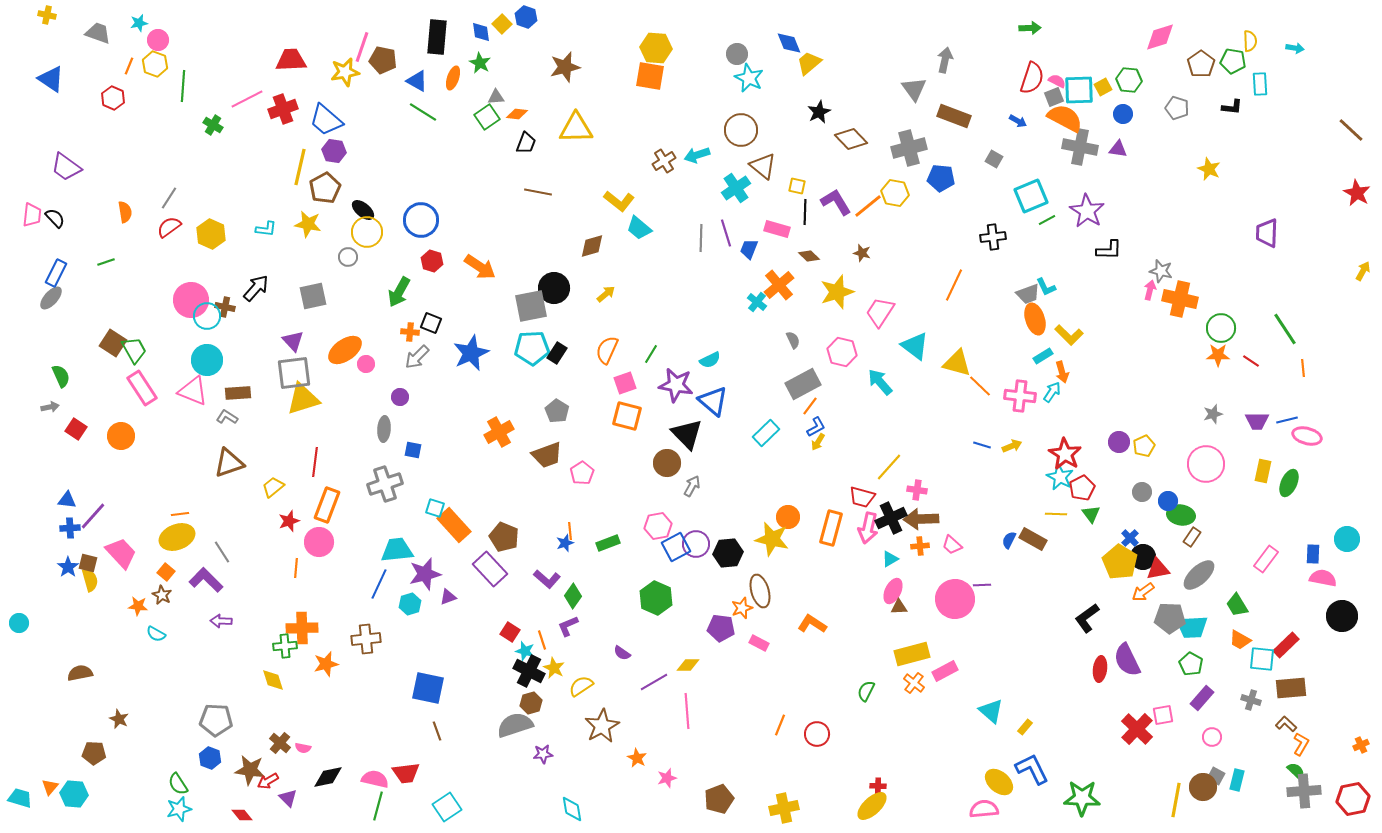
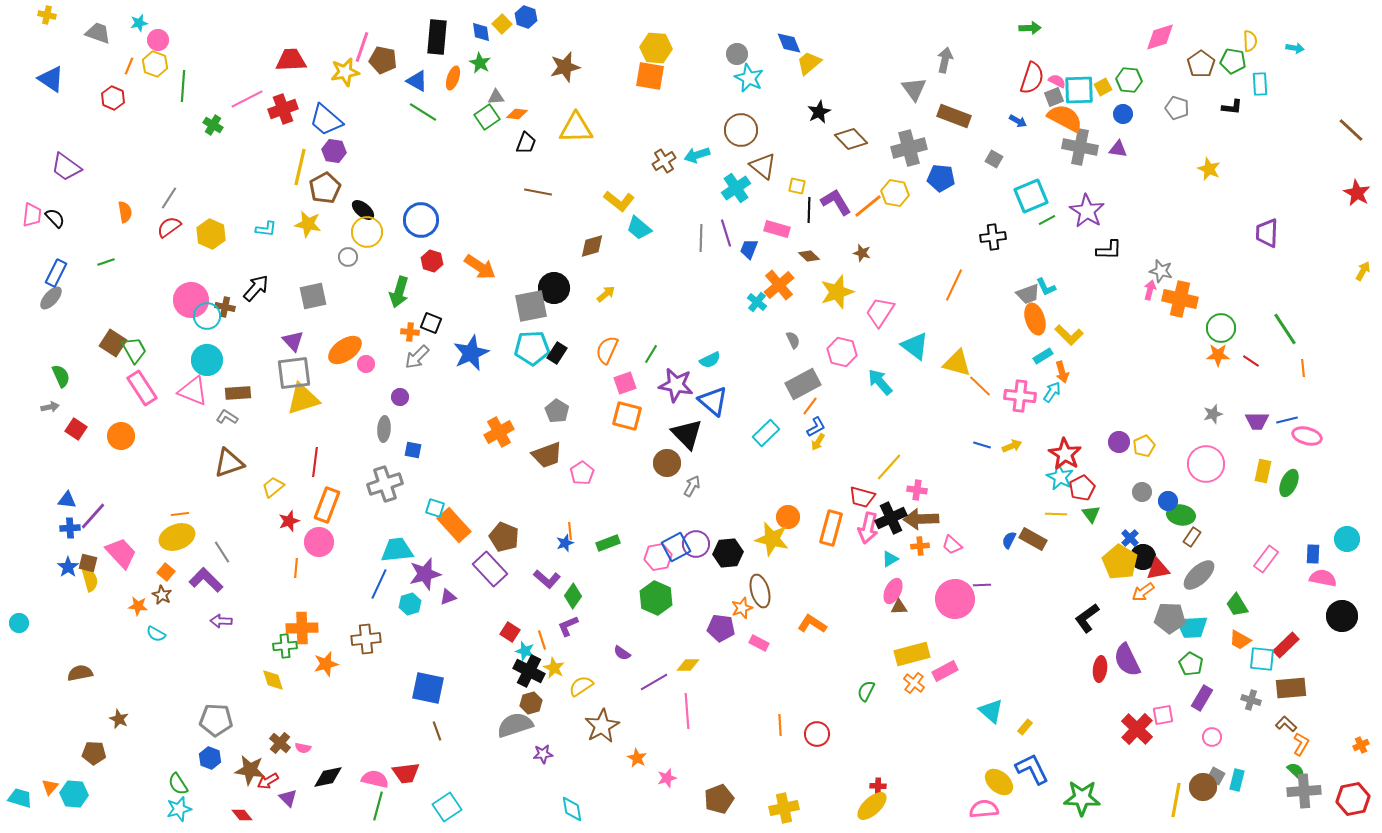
black line at (805, 212): moved 4 px right, 2 px up
green arrow at (399, 292): rotated 12 degrees counterclockwise
pink hexagon at (658, 526): moved 31 px down
purple rectangle at (1202, 698): rotated 10 degrees counterclockwise
orange line at (780, 725): rotated 25 degrees counterclockwise
